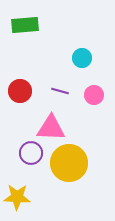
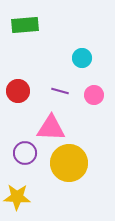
red circle: moved 2 px left
purple circle: moved 6 px left
